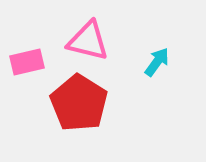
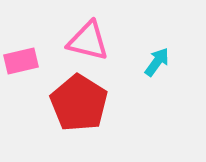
pink rectangle: moved 6 px left, 1 px up
